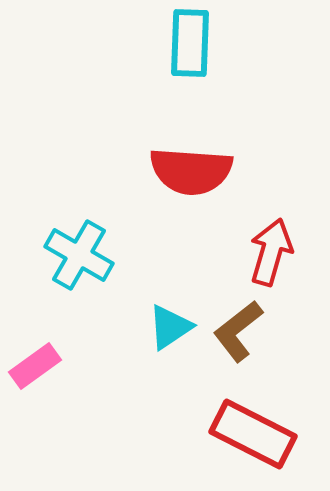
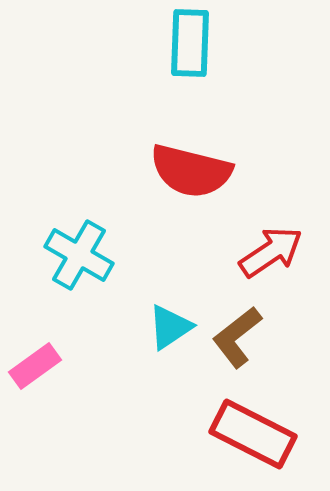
red semicircle: rotated 10 degrees clockwise
red arrow: rotated 40 degrees clockwise
brown L-shape: moved 1 px left, 6 px down
